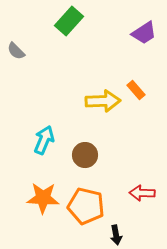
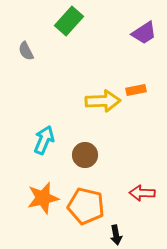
gray semicircle: moved 10 px right; rotated 18 degrees clockwise
orange rectangle: rotated 60 degrees counterclockwise
orange star: rotated 16 degrees counterclockwise
